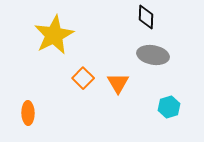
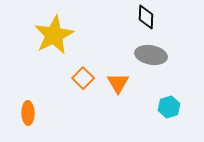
gray ellipse: moved 2 px left
